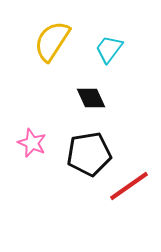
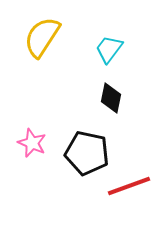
yellow semicircle: moved 10 px left, 4 px up
black diamond: moved 20 px right; rotated 36 degrees clockwise
black pentagon: moved 2 px left, 1 px up; rotated 21 degrees clockwise
red line: rotated 15 degrees clockwise
